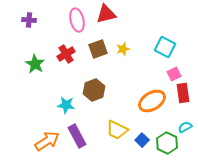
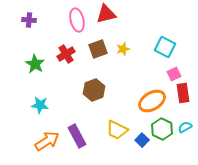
cyan star: moved 26 px left
green hexagon: moved 5 px left, 14 px up
